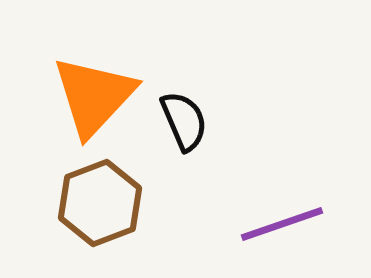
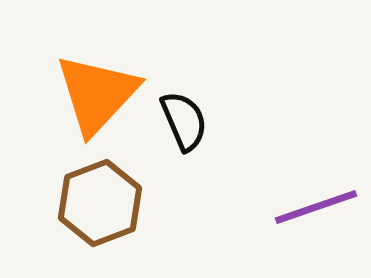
orange triangle: moved 3 px right, 2 px up
purple line: moved 34 px right, 17 px up
